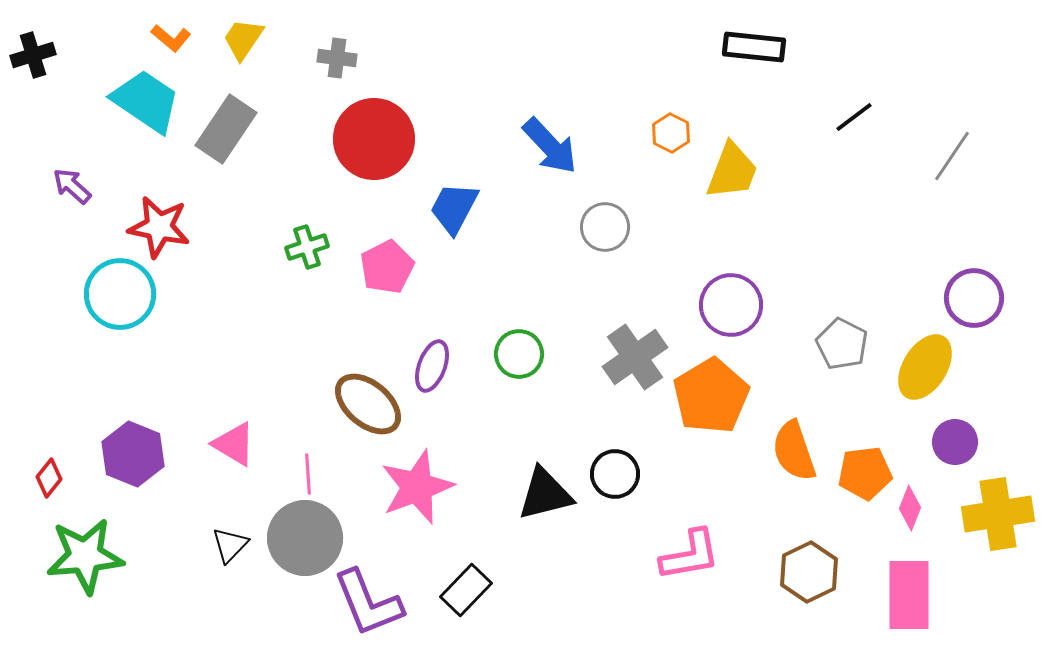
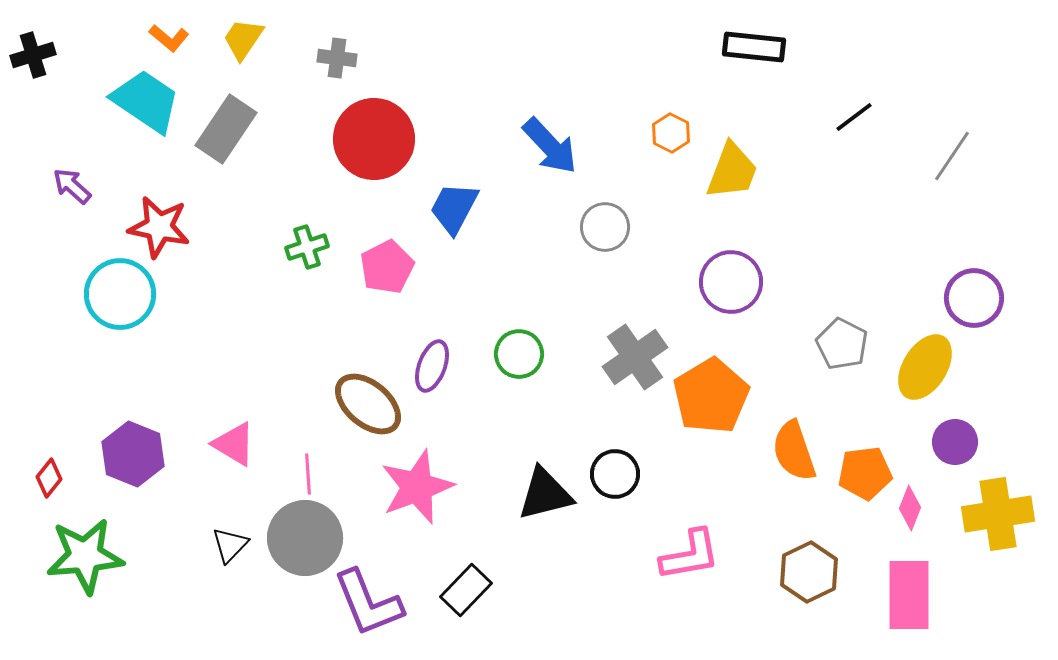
orange L-shape at (171, 38): moved 2 px left
purple circle at (731, 305): moved 23 px up
